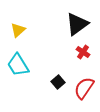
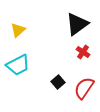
cyan trapezoid: rotated 85 degrees counterclockwise
